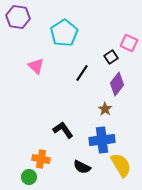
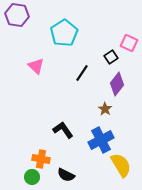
purple hexagon: moved 1 px left, 2 px up
blue cross: moved 1 px left; rotated 20 degrees counterclockwise
black semicircle: moved 16 px left, 8 px down
green circle: moved 3 px right
